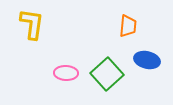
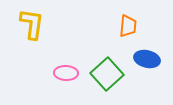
blue ellipse: moved 1 px up
